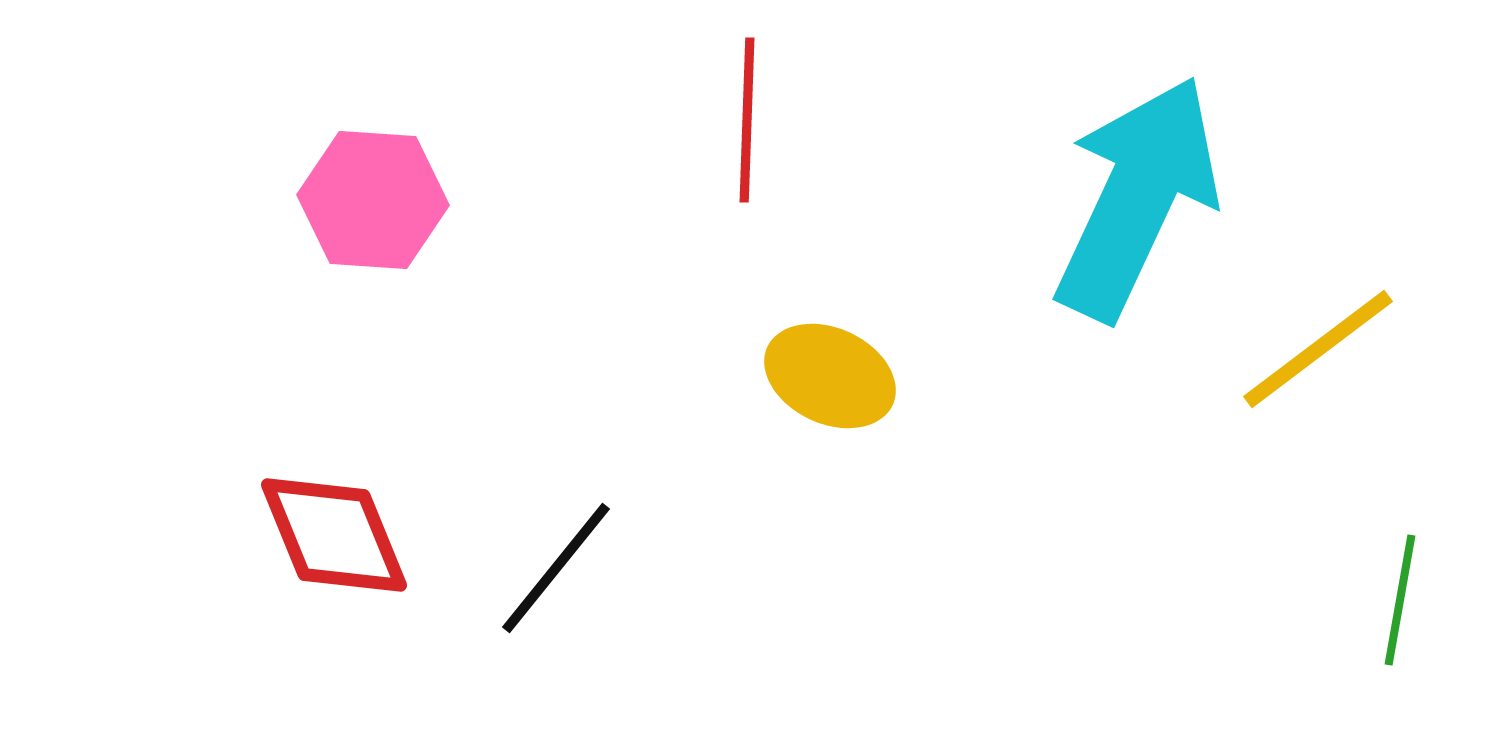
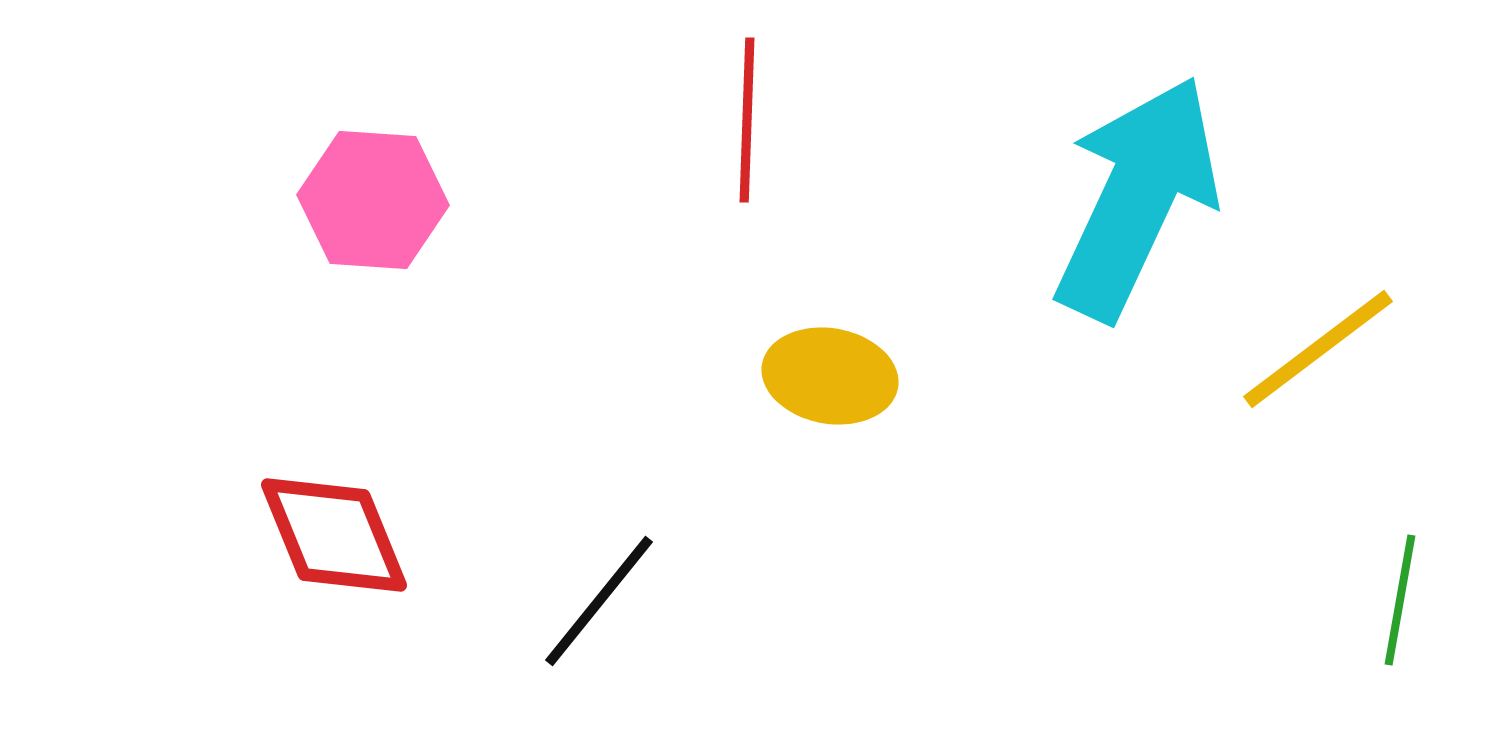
yellow ellipse: rotated 15 degrees counterclockwise
black line: moved 43 px right, 33 px down
